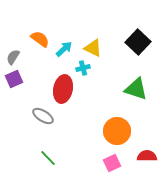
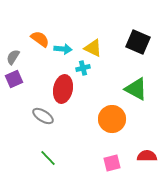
black square: rotated 20 degrees counterclockwise
cyan arrow: moved 1 px left; rotated 48 degrees clockwise
green triangle: rotated 10 degrees clockwise
orange circle: moved 5 px left, 12 px up
pink square: rotated 12 degrees clockwise
